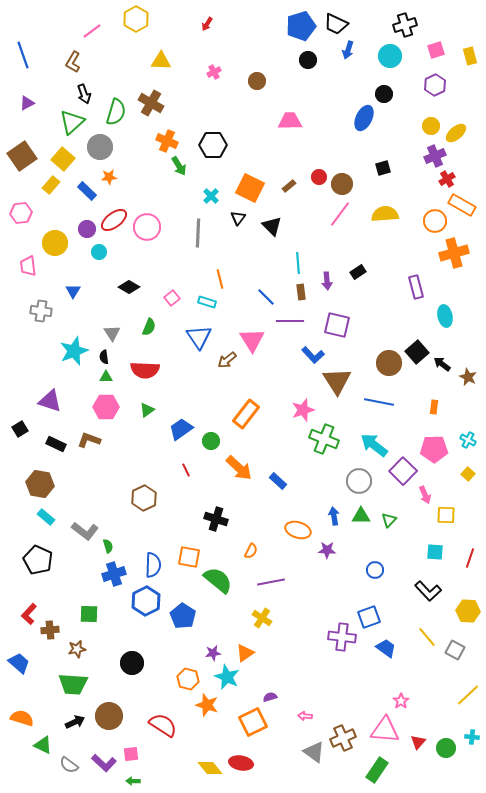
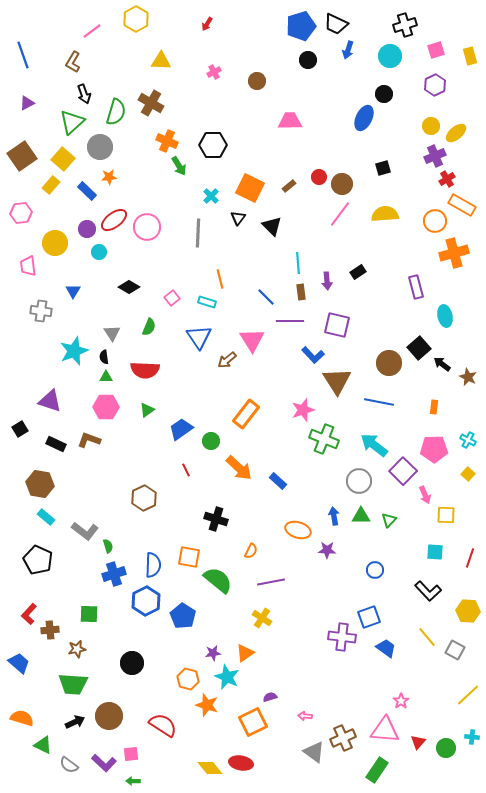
black square at (417, 352): moved 2 px right, 4 px up
